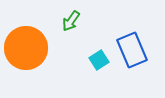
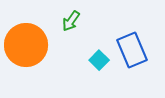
orange circle: moved 3 px up
cyan square: rotated 12 degrees counterclockwise
